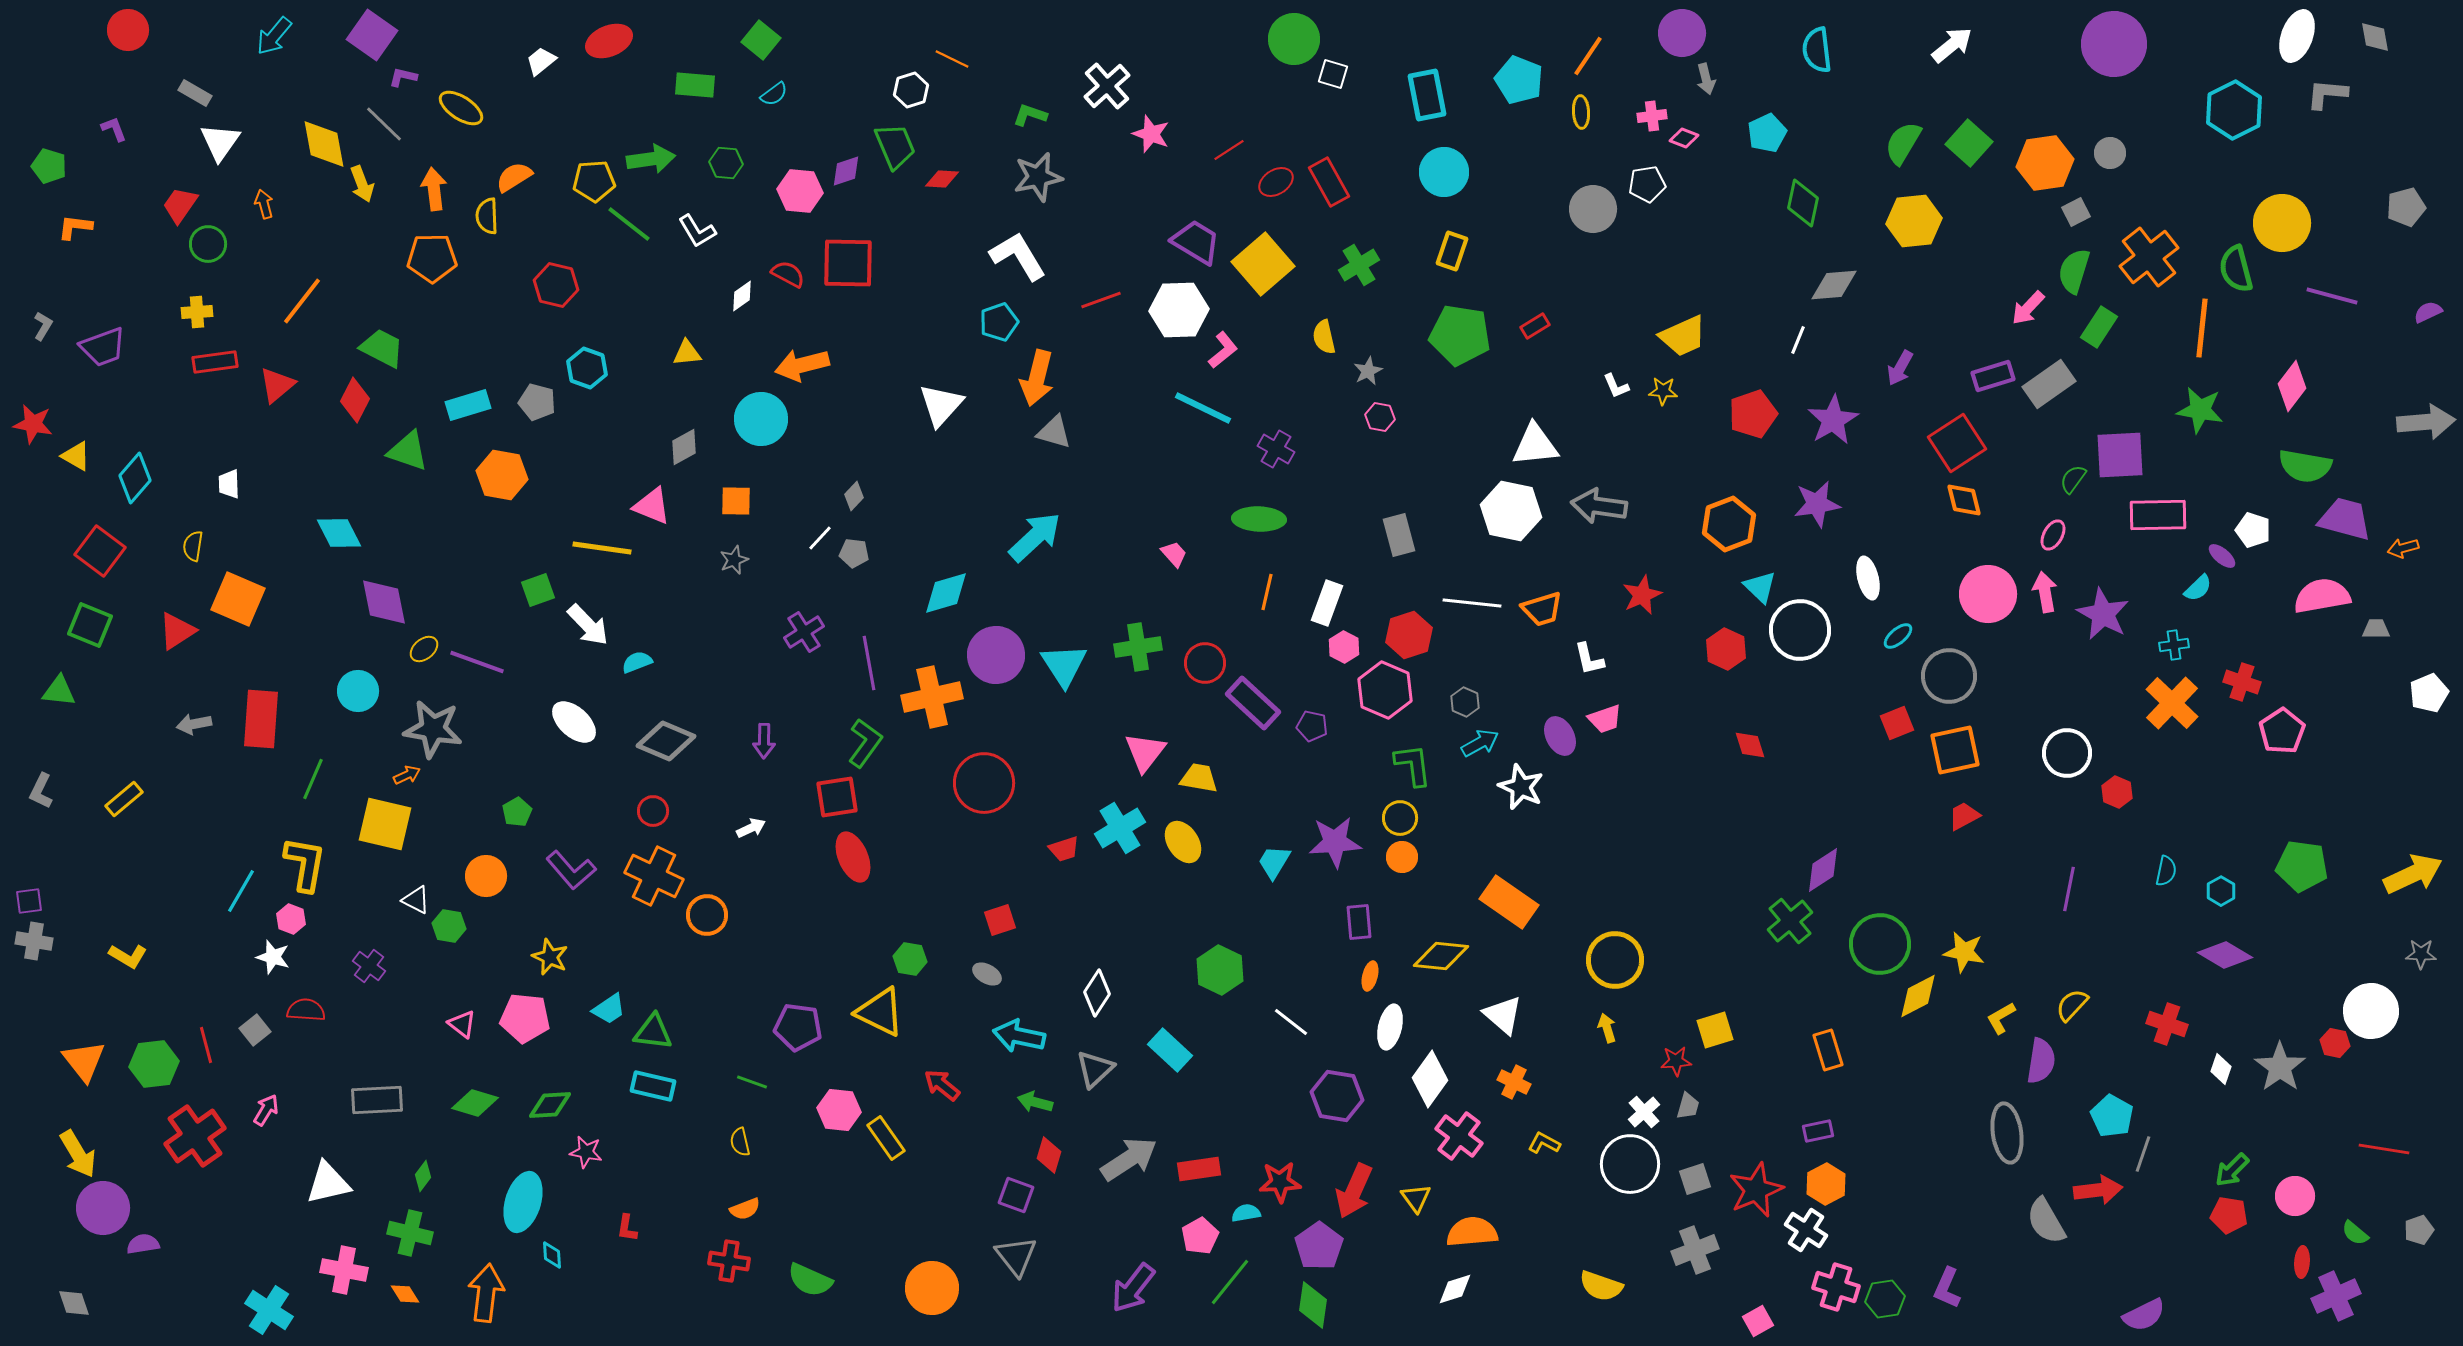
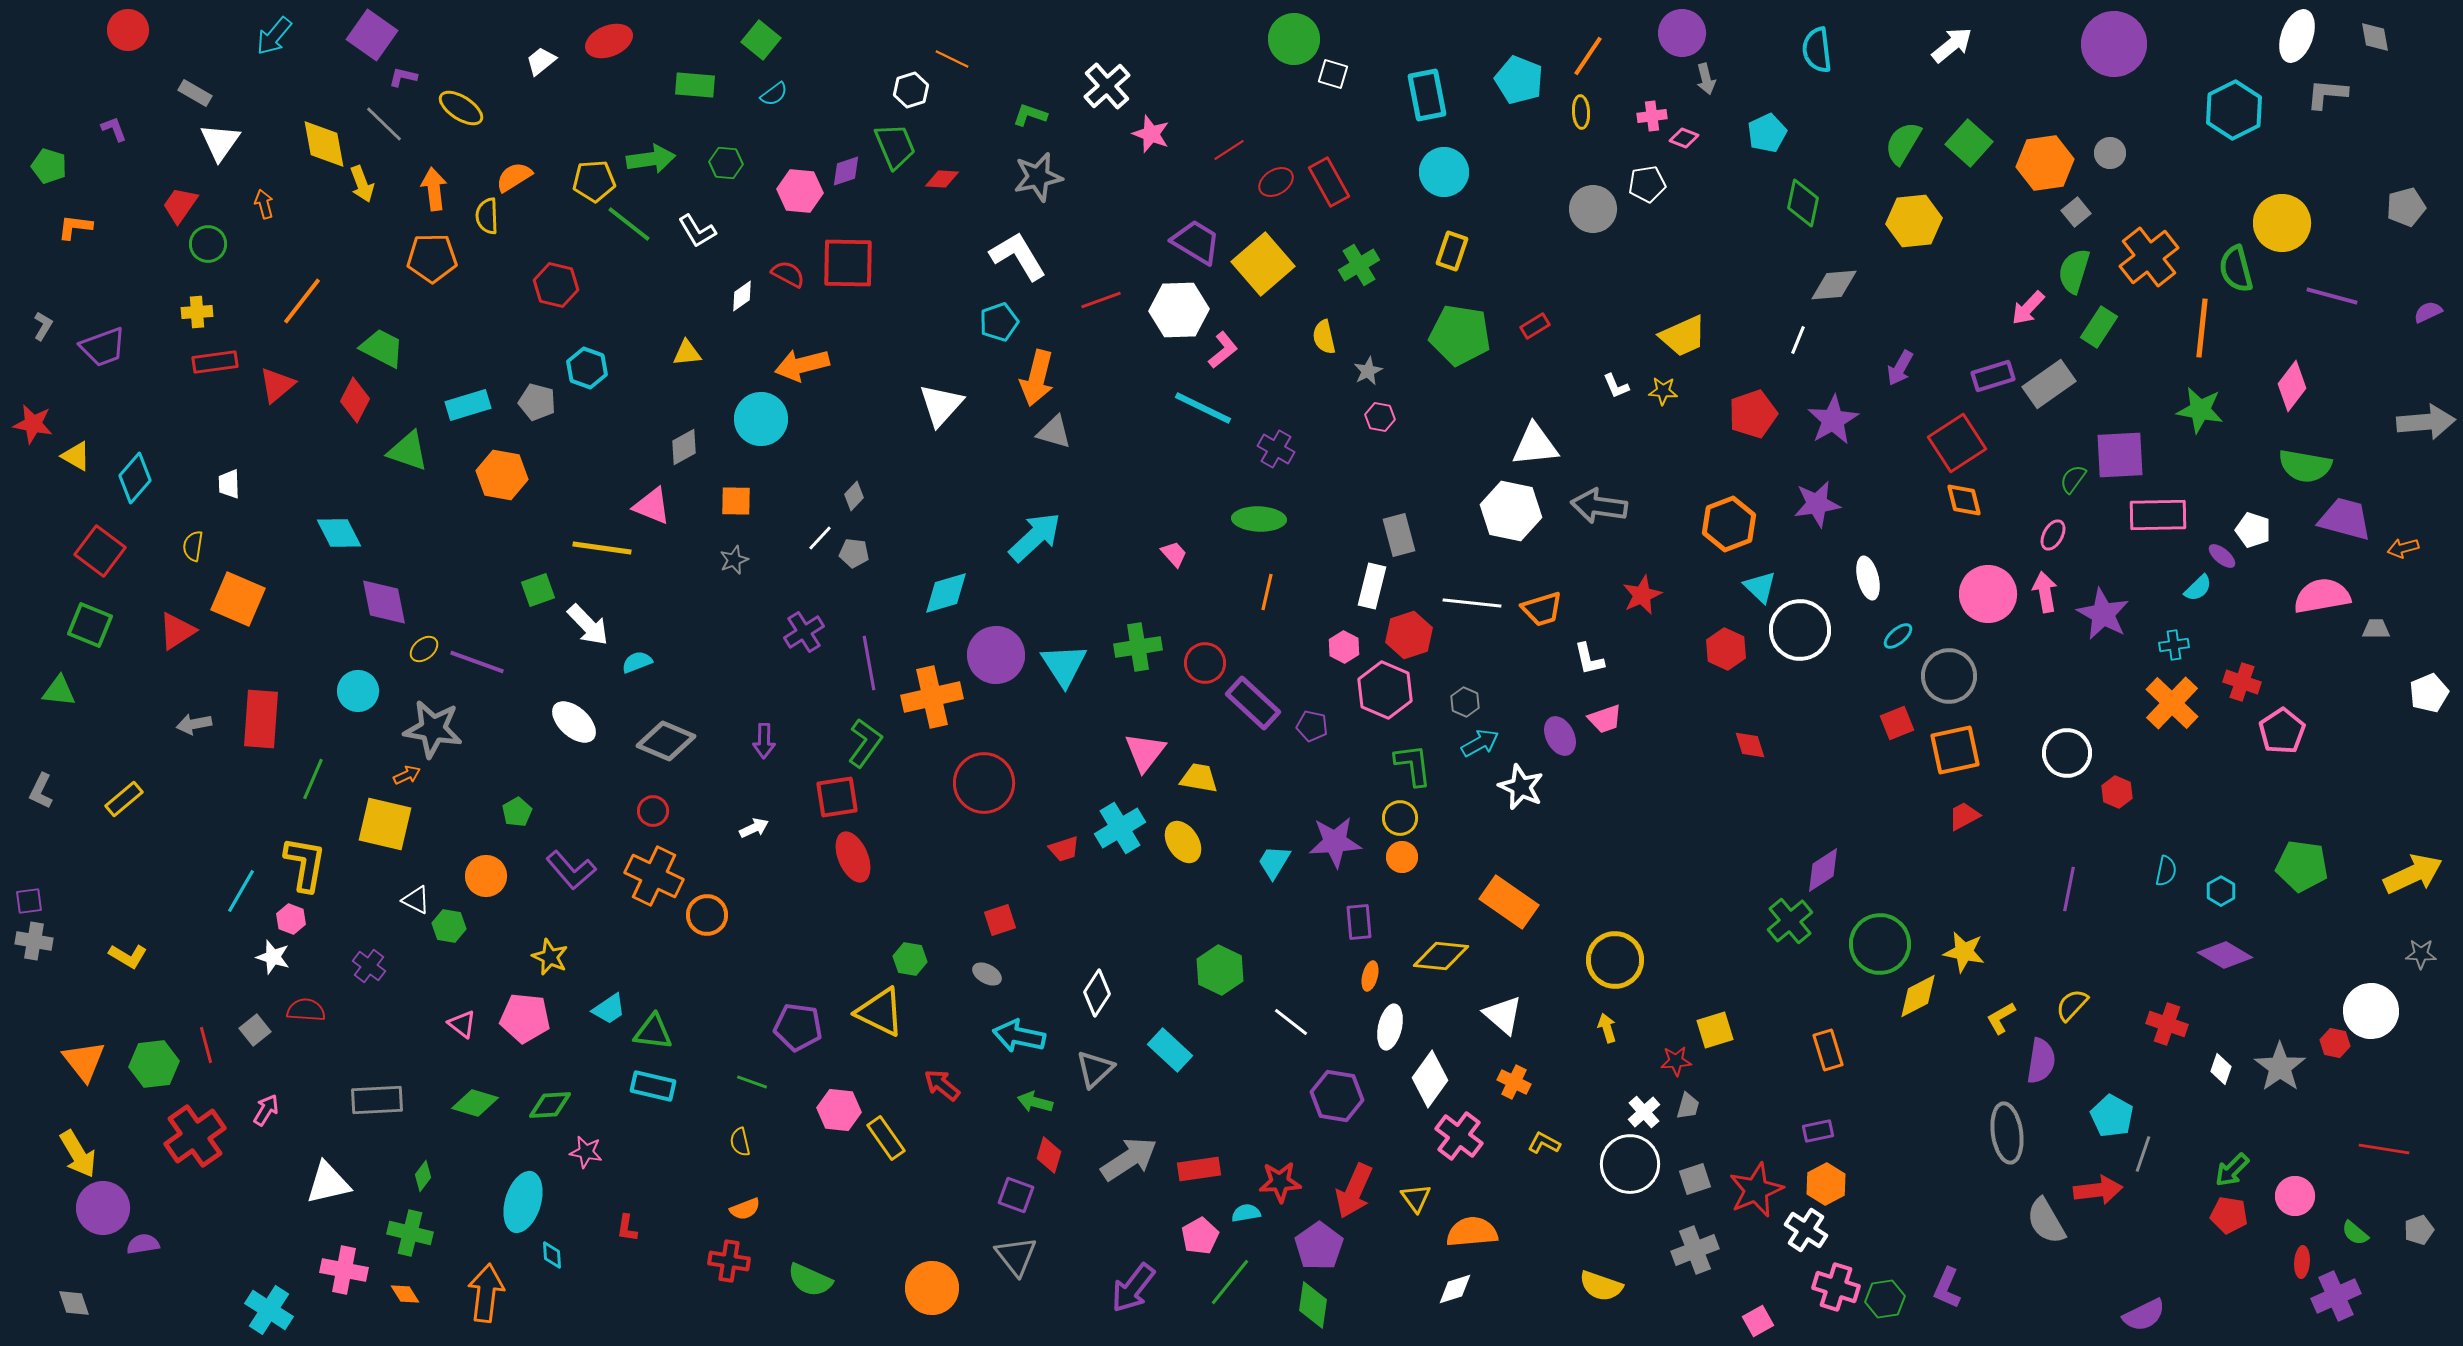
gray square at (2076, 212): rotated 12 degrees counterclockwise
white rectangle at (1327, 603): moved 45 px right, 17 px up; rotated 6 degrees counterclockwise
white arrow at (751, 828): moved 3 px right
